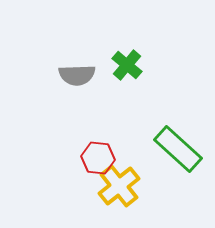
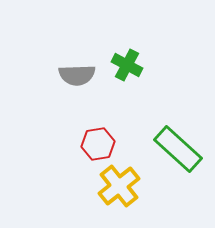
green cross: rotated 12 degrees counterclockwise
red hexagon: moved 14 px up; rotated 16 degrees counterclockwise
